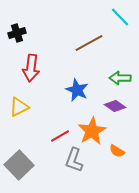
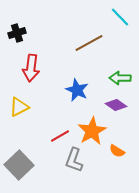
purple diamond: moved 1 px right, 1 px up
